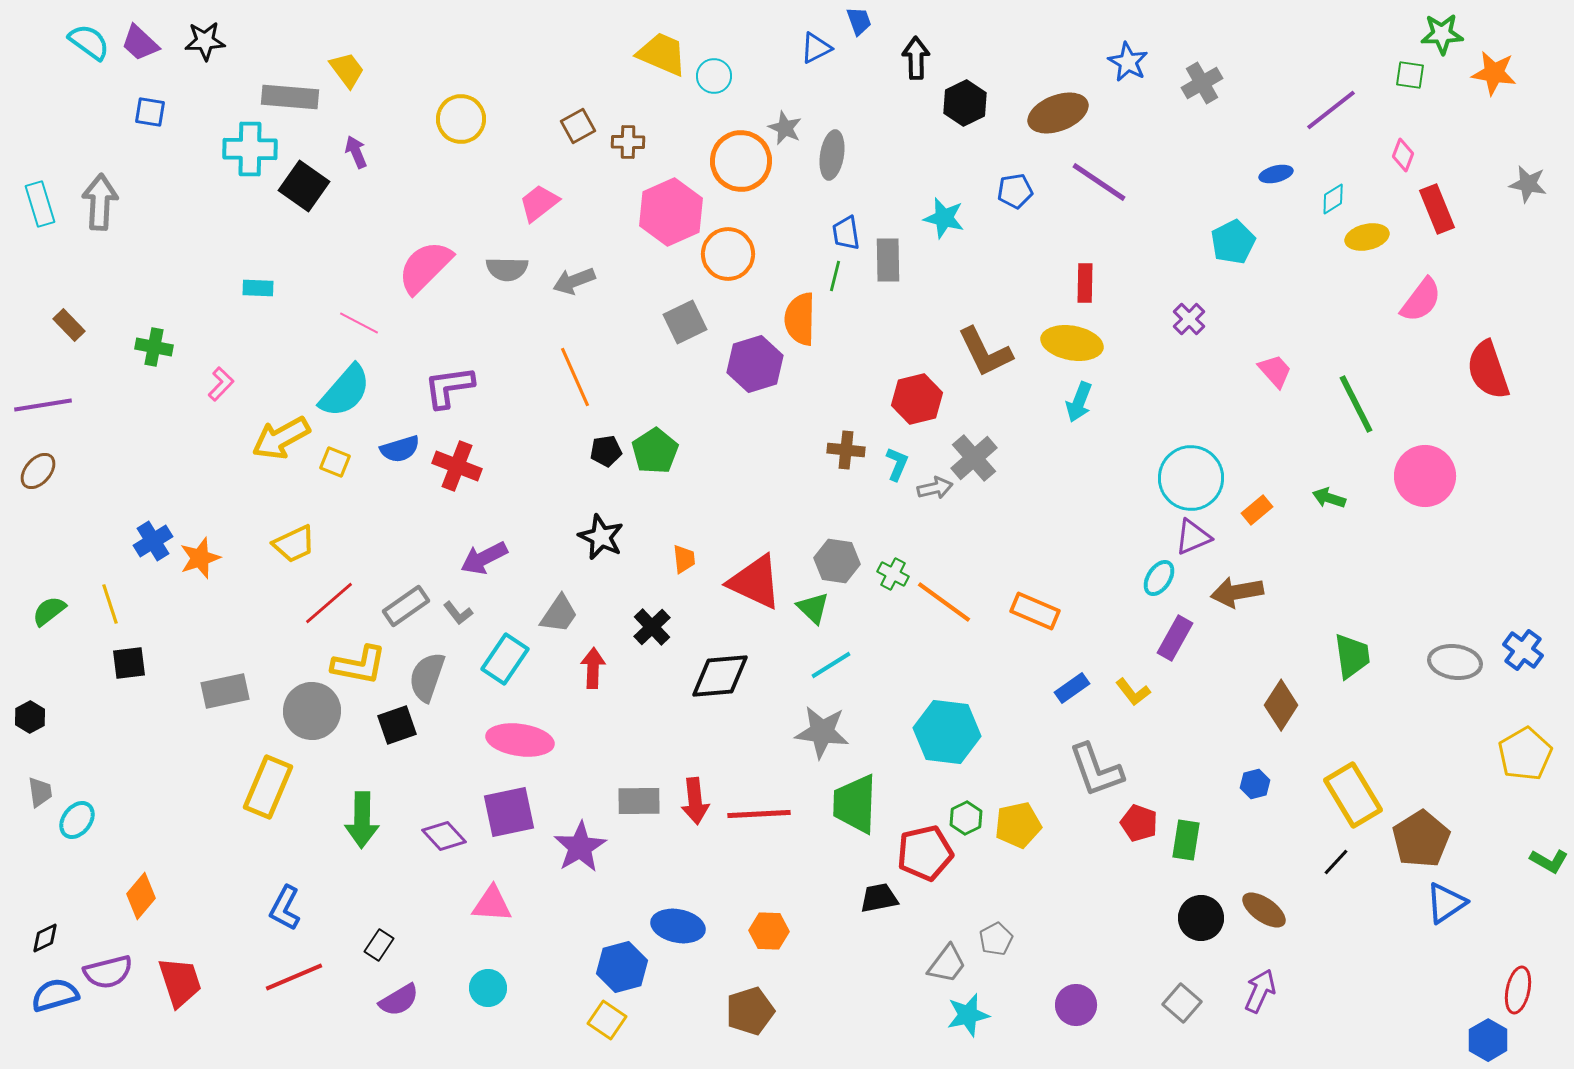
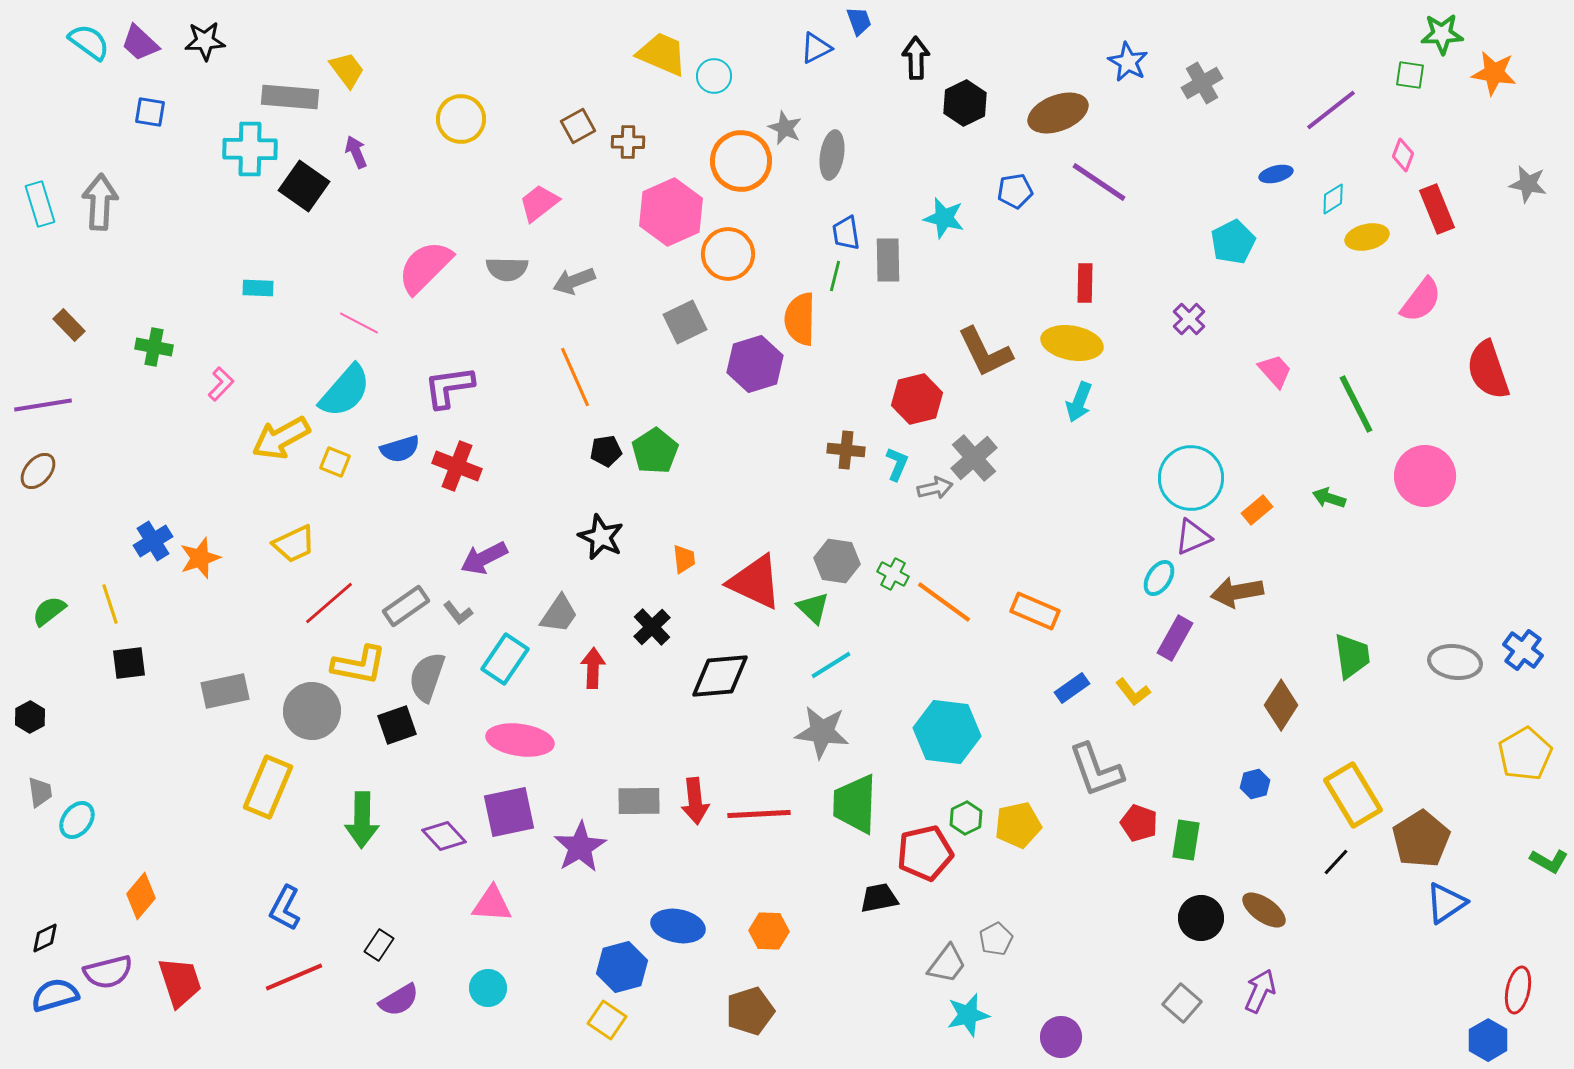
purple circle at (1076, 1005): moved 15 px left, 32 px down
